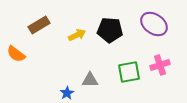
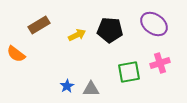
pink cross: moved 2 px up
gray triangle: moved 1 px right, 9 px down
blue star: moved 7 px up
